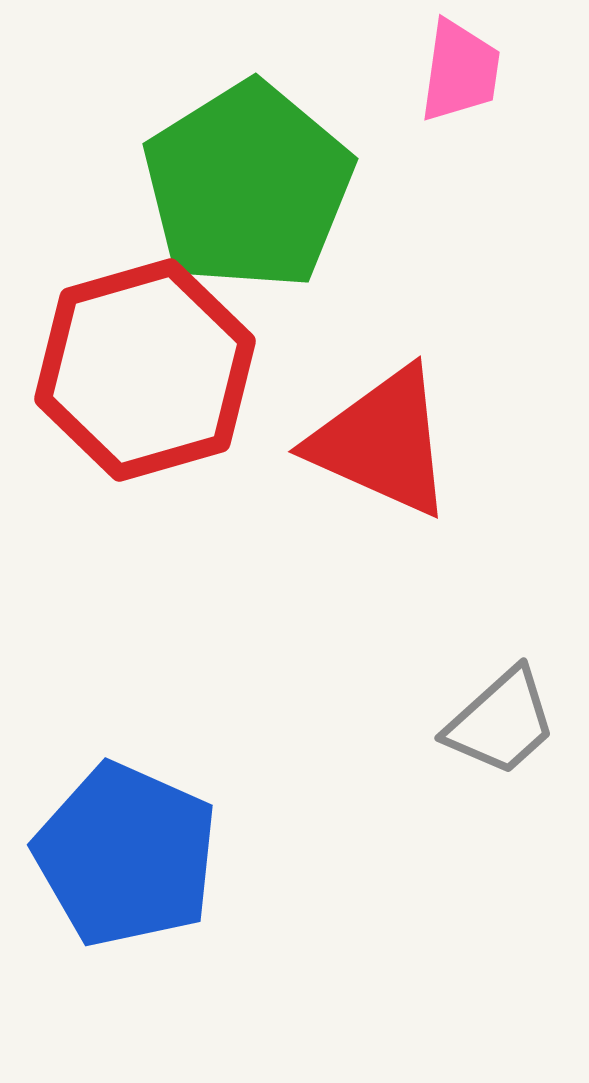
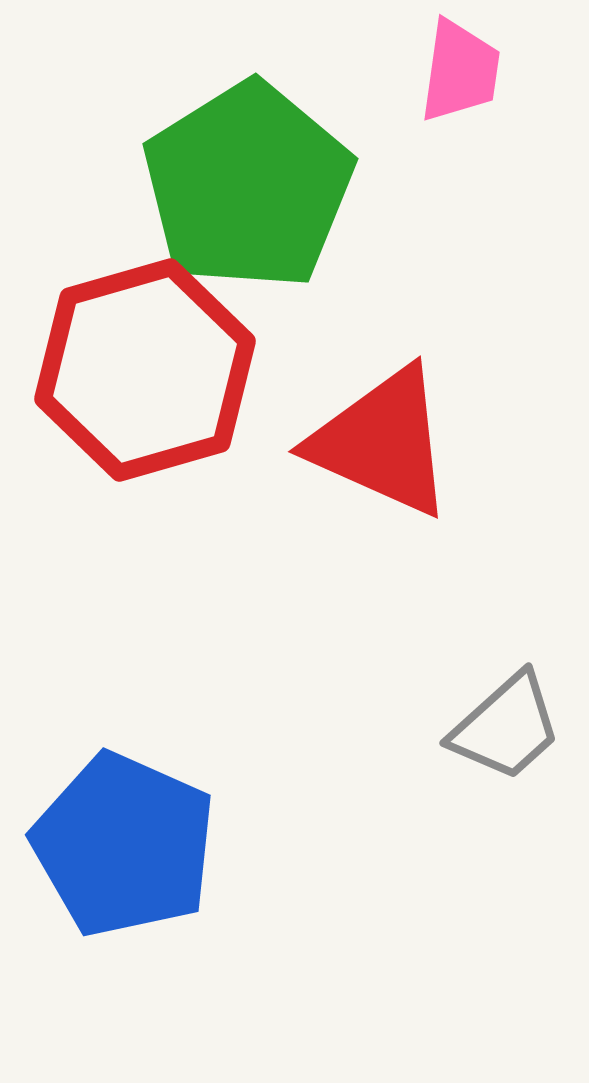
gray trapezoid: moved 5 px right, 5 px down
blue pentagon: moved 2 px left, 10 px up
